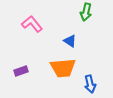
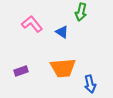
green arrow: moved 5 px left
blue triangle: moved 8 px left, 9 px up
